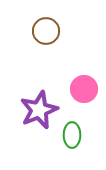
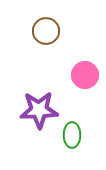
pink circle: moved 1 px right, 14 px up
purple star: rotated 21 degrees clockwise
